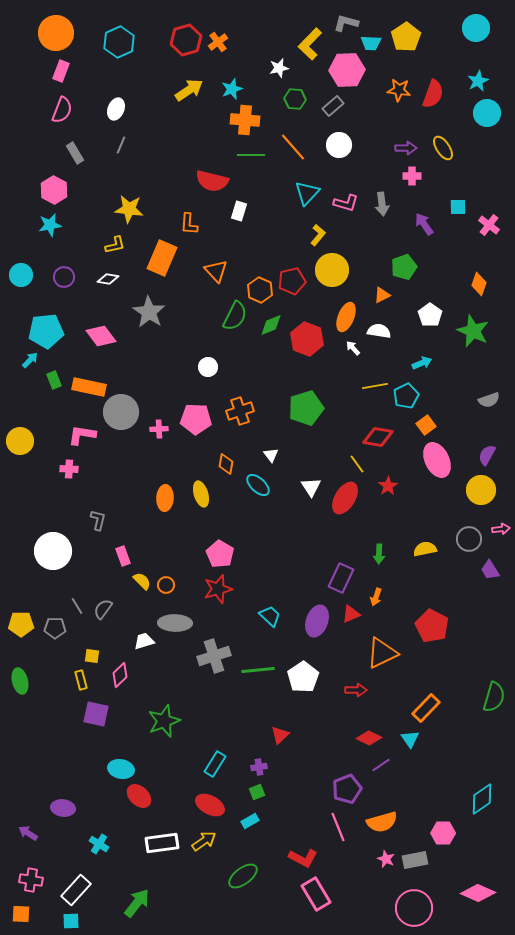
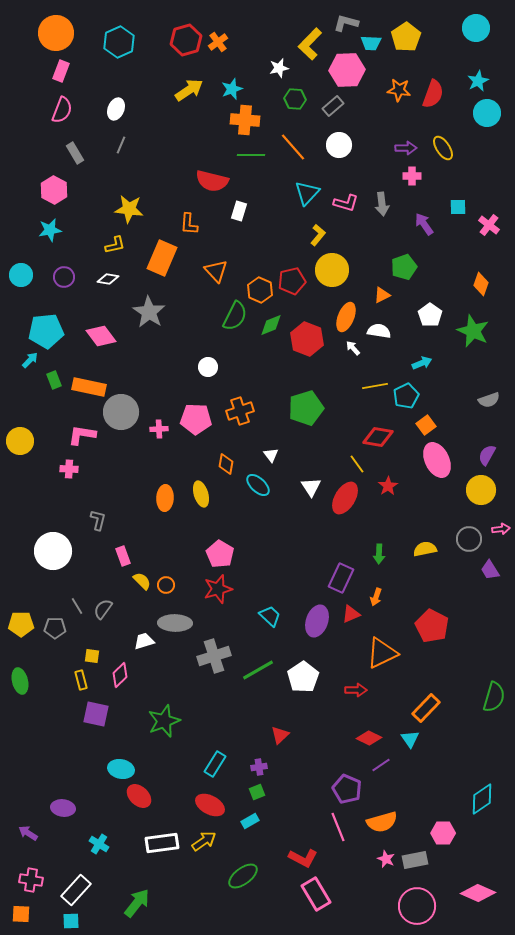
cyan star at (50, 225): moved 5 px down
orange diamond at (479, 284): moved 2 px right
green line at (258, 670): rotated 24 degrees counterclockwise
purple pentagon at (347, 789): rotated 28 degrees counterclockwise
pink circle at (414, 908): moved 3 px right, 2 px up
